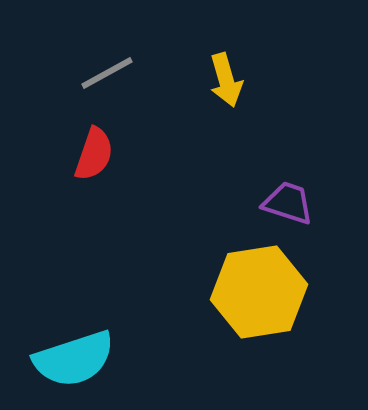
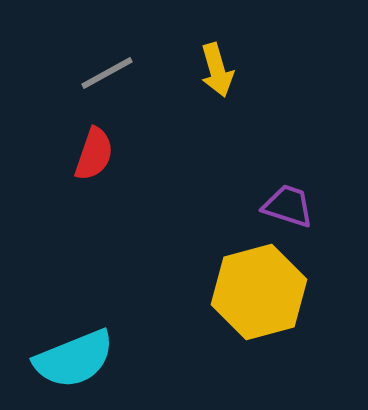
yellow arrow: moved 9 px left, 10 px up
purple trapezoid: moved 3 px down
yellow hexagon: rotated 6 degrees counterclockwise
cyan semicircle: rotated 4 degrees counterclockwise
